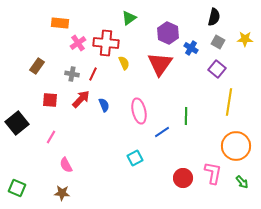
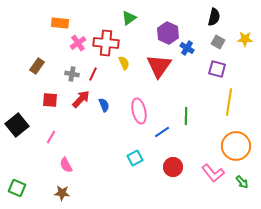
blue cross: moved 4 px left
red triangle: moved 1 px left, 2 px down
purple square: rotated 24 degrees counterclockwise
black square: moved 2 px down
pink L-shape: rotated 130 degrees clockwise
red circle: moved 10 px left, 11 px up
